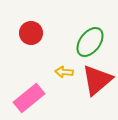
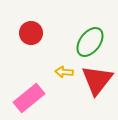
red triangle: rotated 12 degrees counterclockwise
